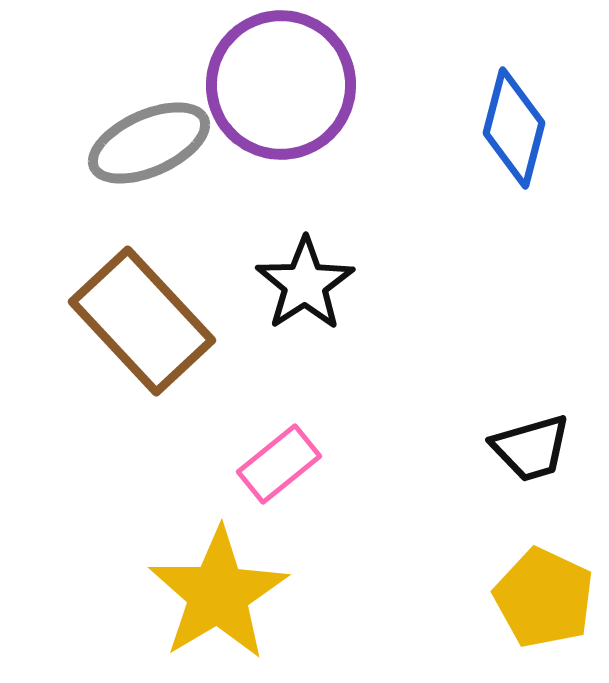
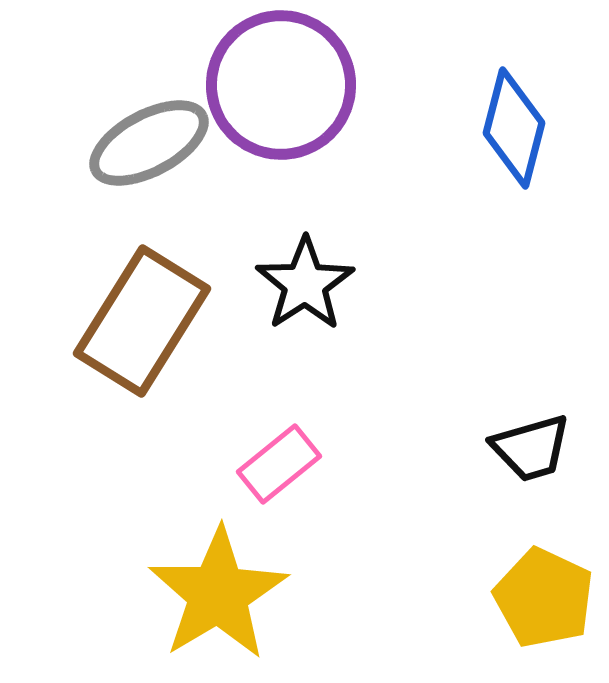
gray ellipse: rotated 4 degrees counterclockwise
brown rectangle: rotated 75 degrees clockwise
